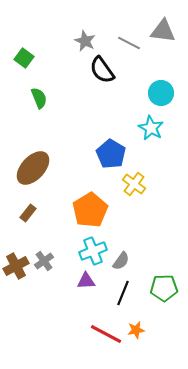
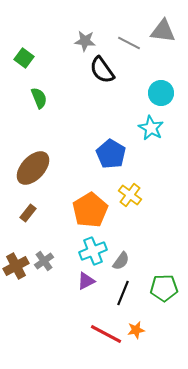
gray star: rotated 20 degrees counterclockwise
yellow cross: moved 4 px left, 11 px down
purple triangle: rotated 24 degrees counterclockwise
